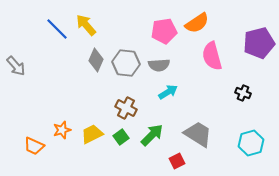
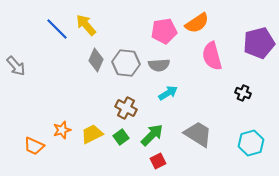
cyan arrow: moved 1 px down
red square: moved 19 px left
